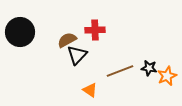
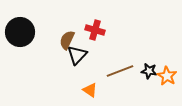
red cross: rotated 18 degrees clockwise
brown semicircle: rotated 36 degrees counterclockwise
black star: moved 3 px down
orange star: rotated 18 degrees counterclockwise
